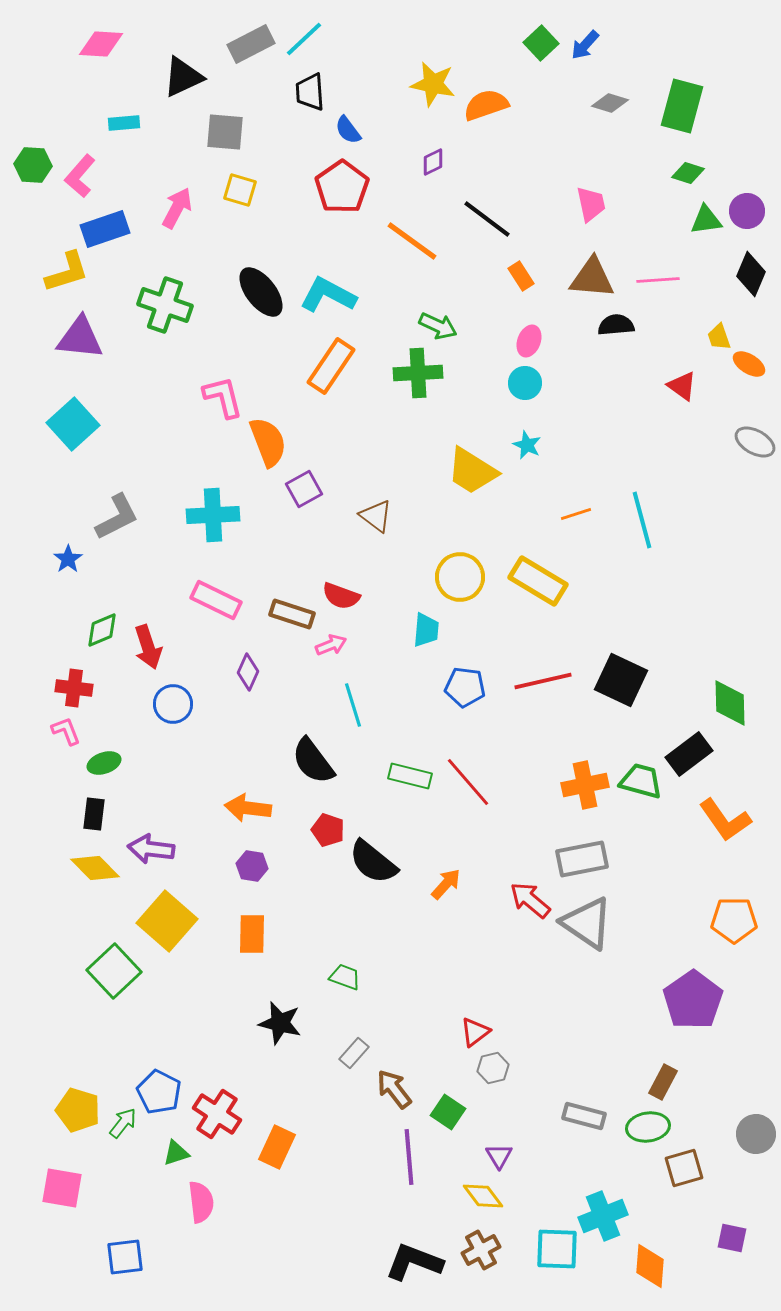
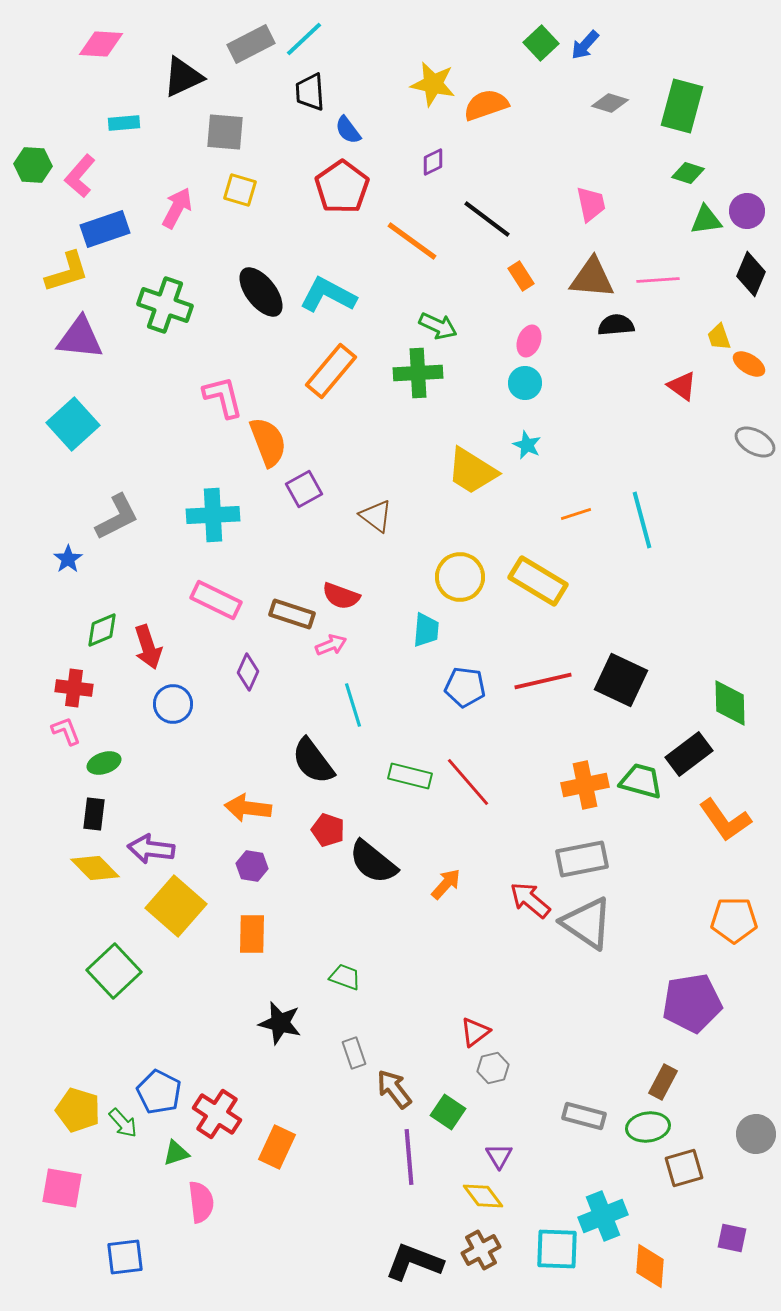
orange rectangle at (331, 366): moved 5 px down; rotated 6 degrees clockwise
yellow square at (167, 921): moved 9 px right, 15 px up
purple pentagon at (693, 1000): moved 1 px left, 3 px down; rotated 26 degrees clockwise
gray rectangle at (354, 1053): rotated 60 degrees counterclockwise
green arrow at (123, 1123): rotated 100 degrees clockwise
